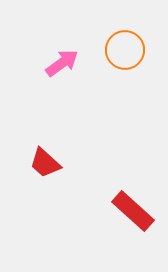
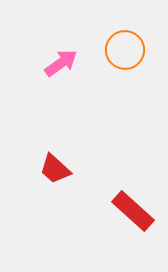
pink arrow: moved 1 px left
red trapezoid: moved 10 px right, 6 px down
